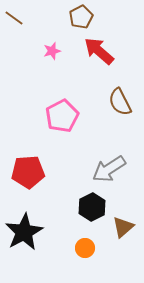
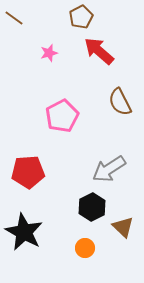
pink star: moved 3 px left, 2 px down
brown triangle: rotated 35 degrees counterclockwise
black star: rotated 15 degrees counterclockwise
